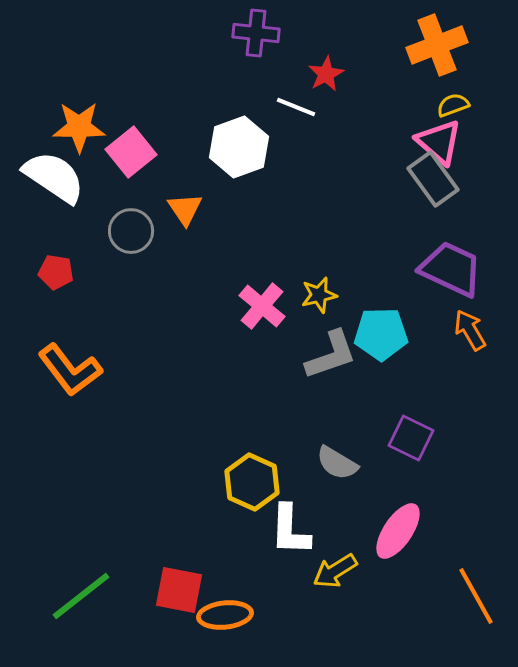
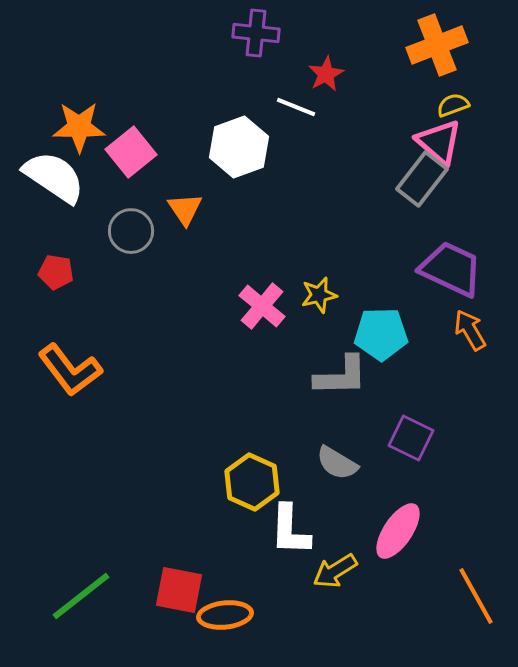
gray rectangle: moved 11 px left; rotated 74 degrees clockwise
gray L-shape: moved 10 px right, 21 px down; rotated 18 degrees clockwise
